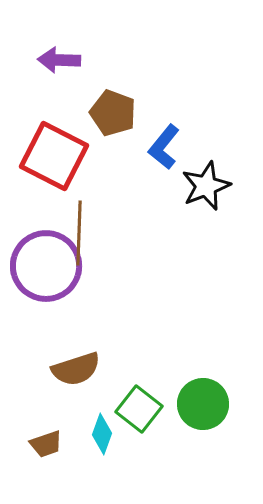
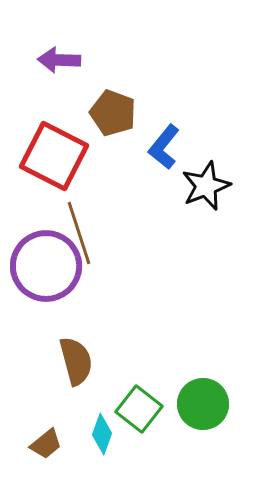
brown line: rotated 20 degrees counterclockwise
brown semicircle: moved 8 px up; rotated 87 degrees counterclockwise
brown trapezoid: rotated 20 degrees counterclockwise
